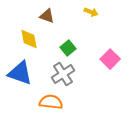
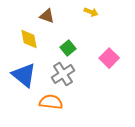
pink square: moved 1 px left, 1 px up
blue triangle: moved 4 px right, 2 px down; rotated 20 degrees clockwise
